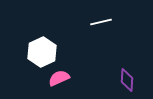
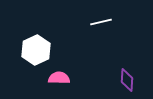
white hexagon: moved 6 px left, 2 px up
pink semicircle: rotated 25 degrees clockwise
